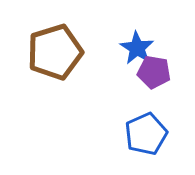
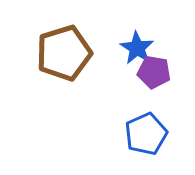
brown pentagon: moved 9 px right, 1 px down
